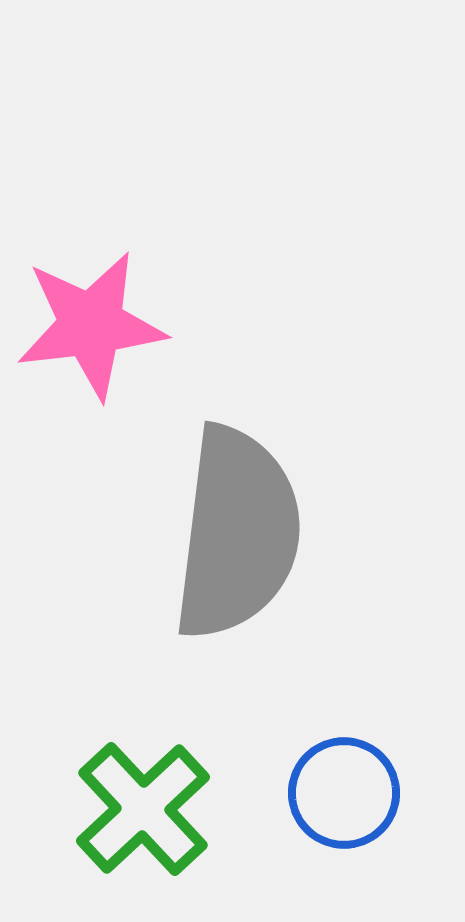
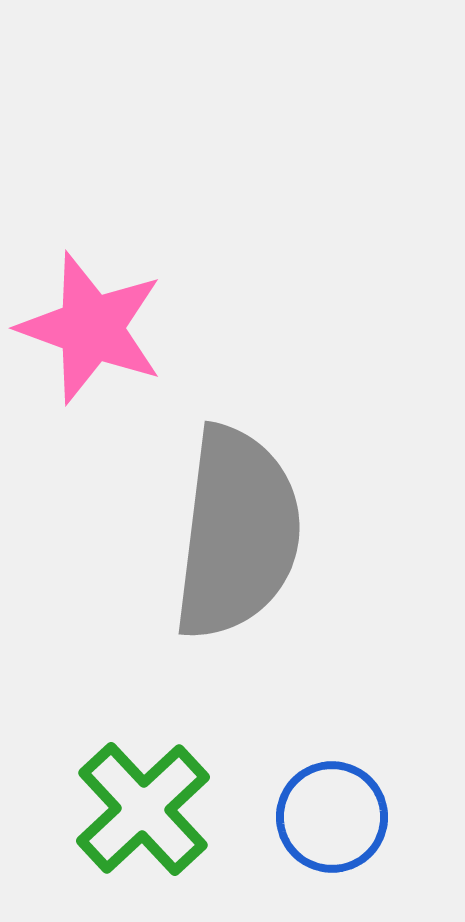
pink star: moved 3 px down; rotated 27 degrees clockwise
blue circle: moved 12 px left, 24 px down
